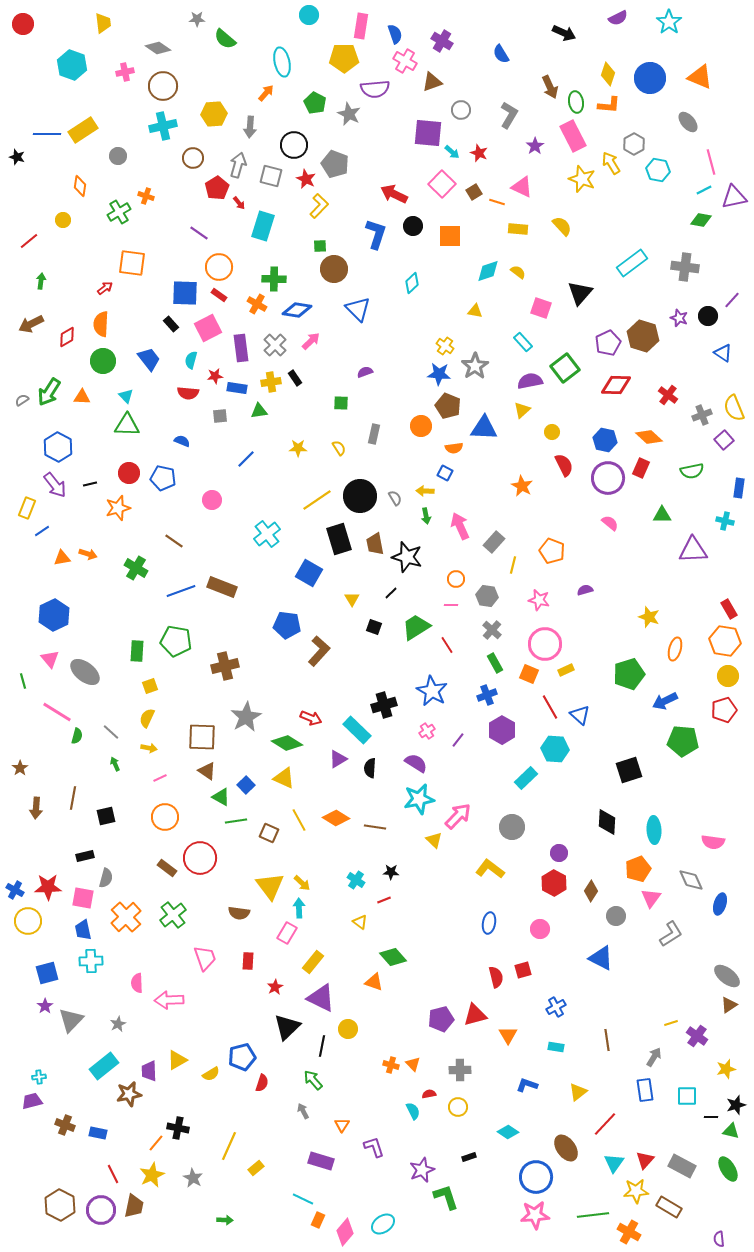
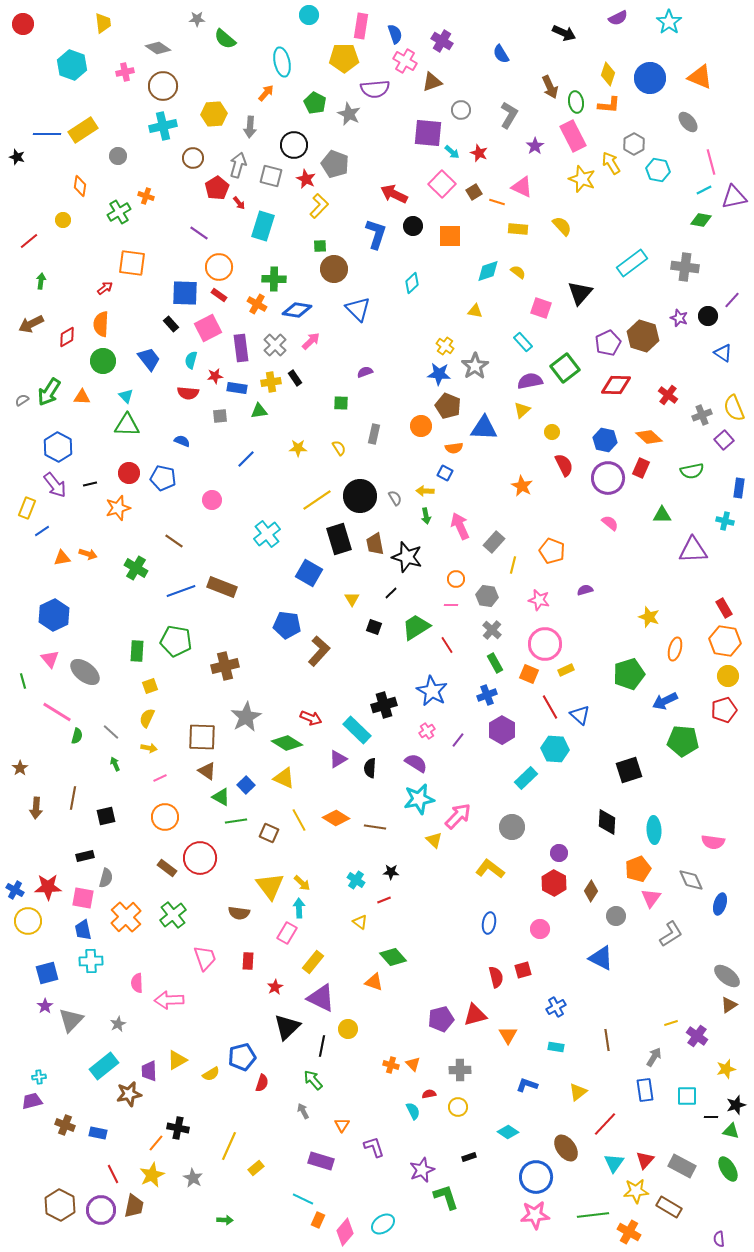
red rectangle at (729, 609): moved 5 px left, 1 px up
